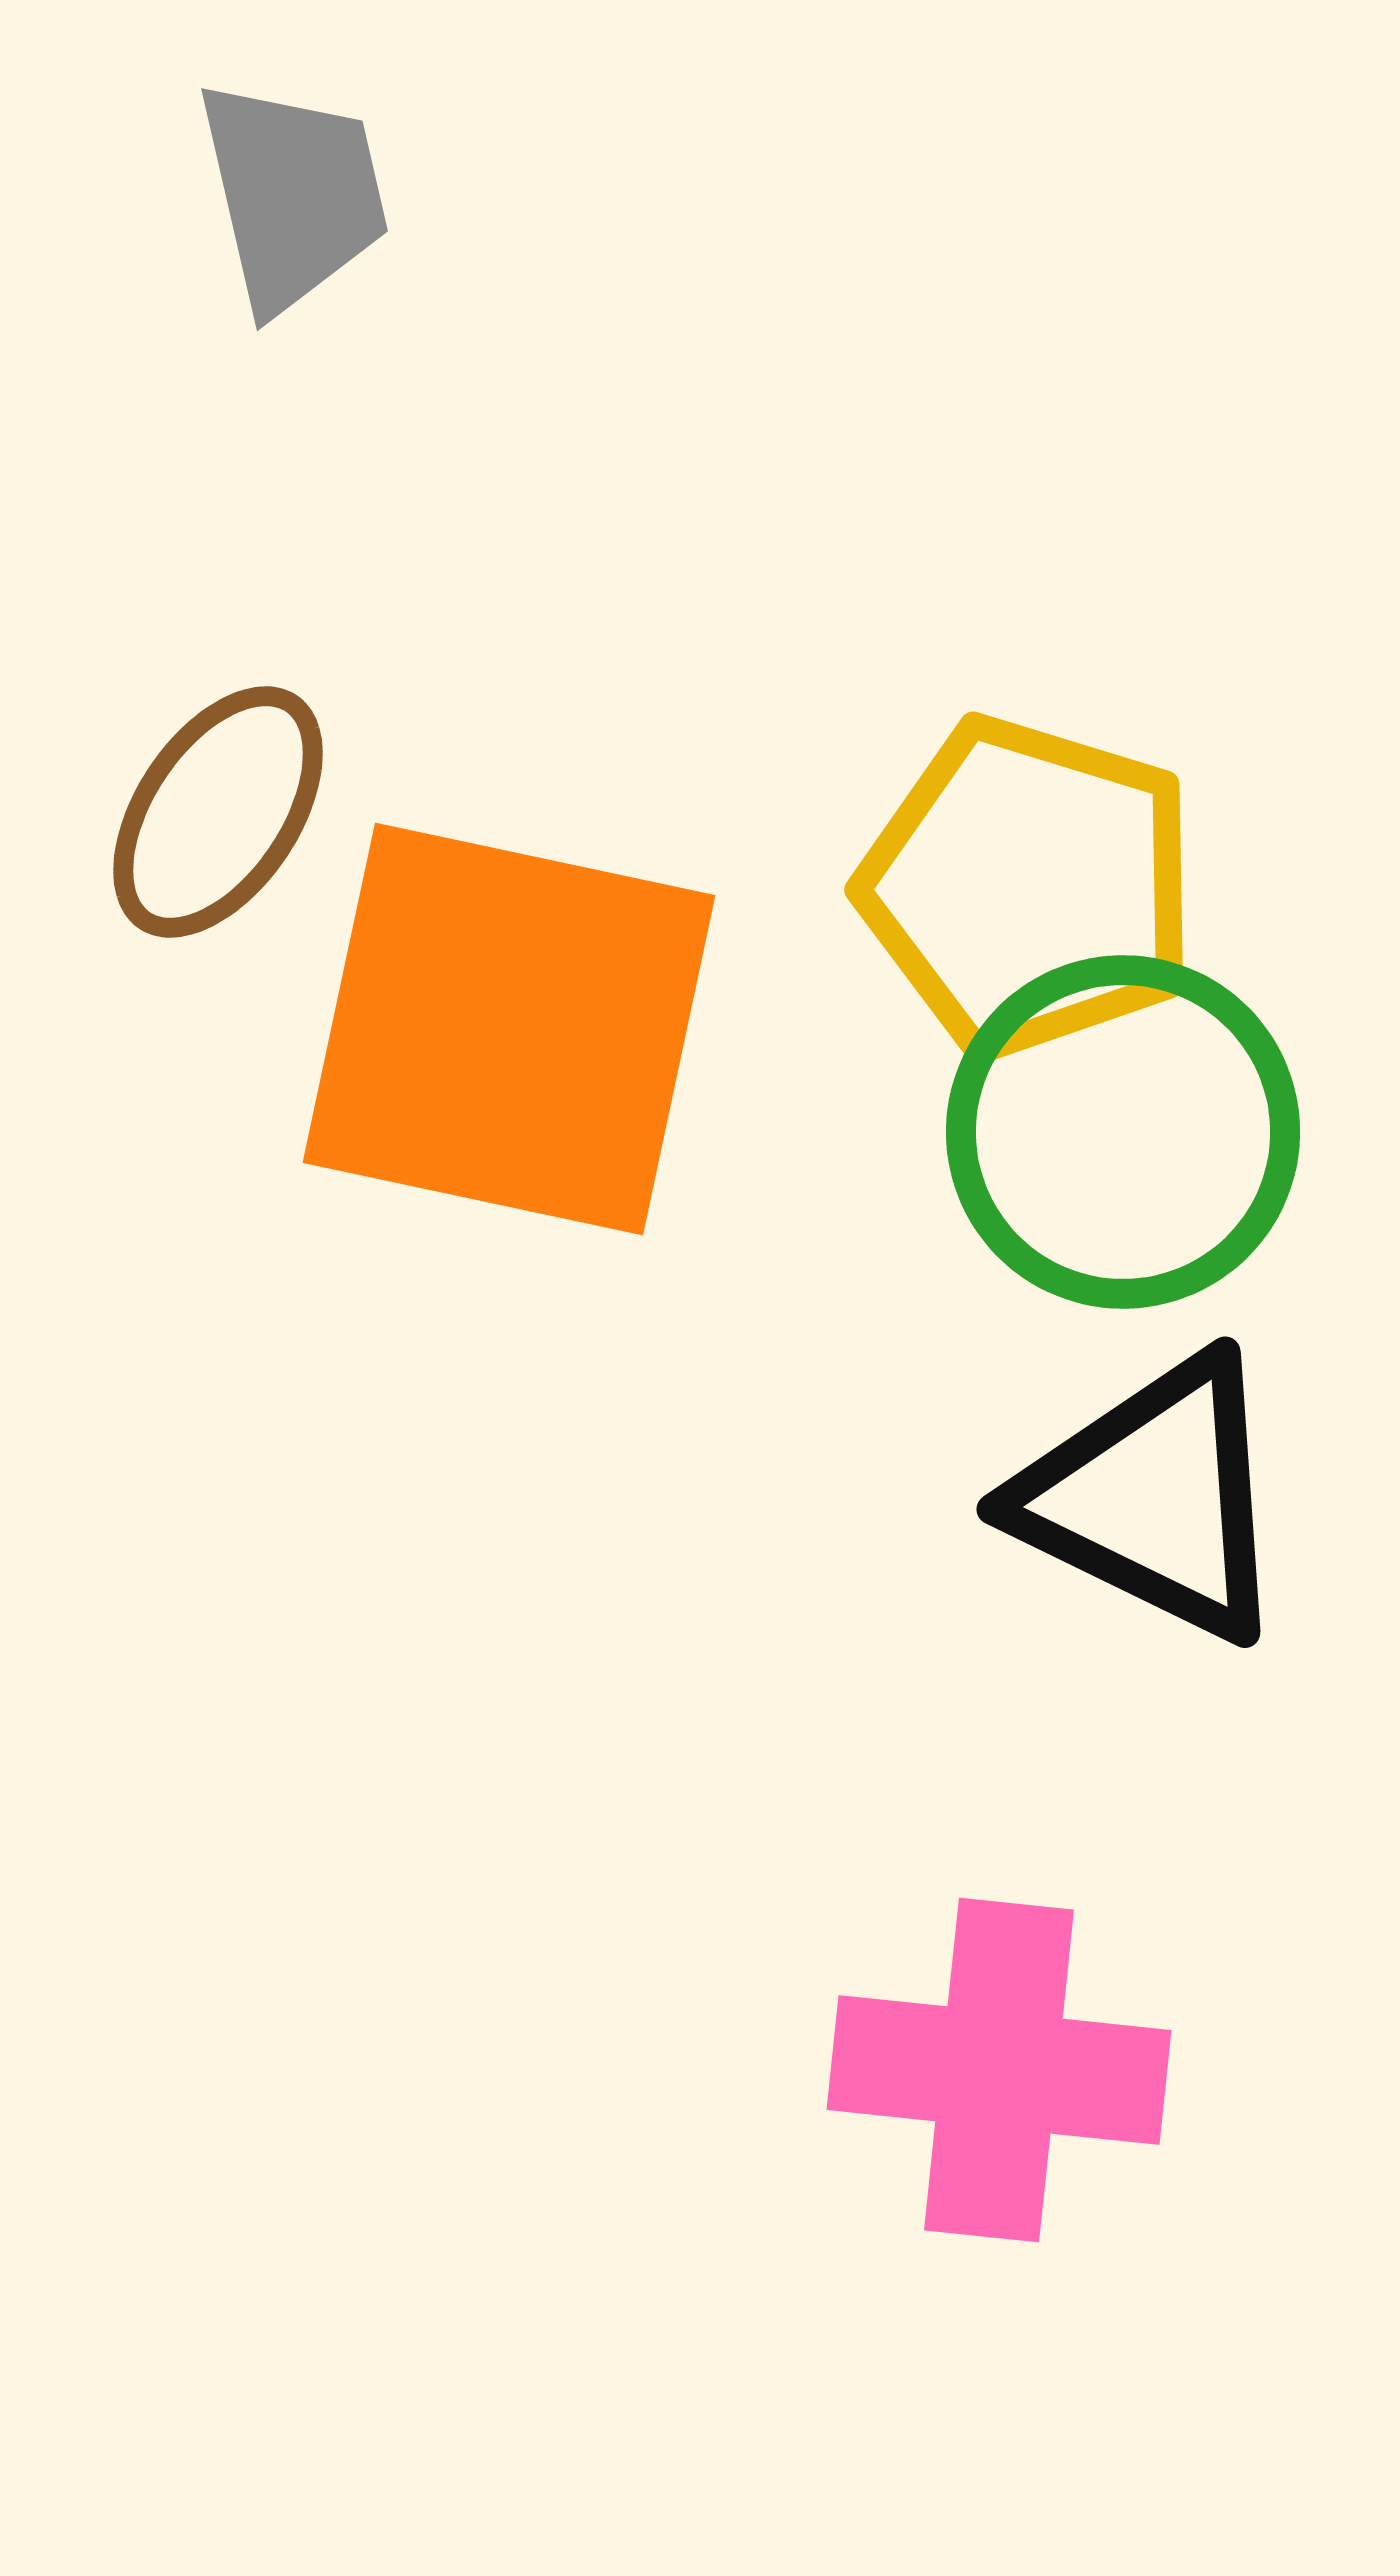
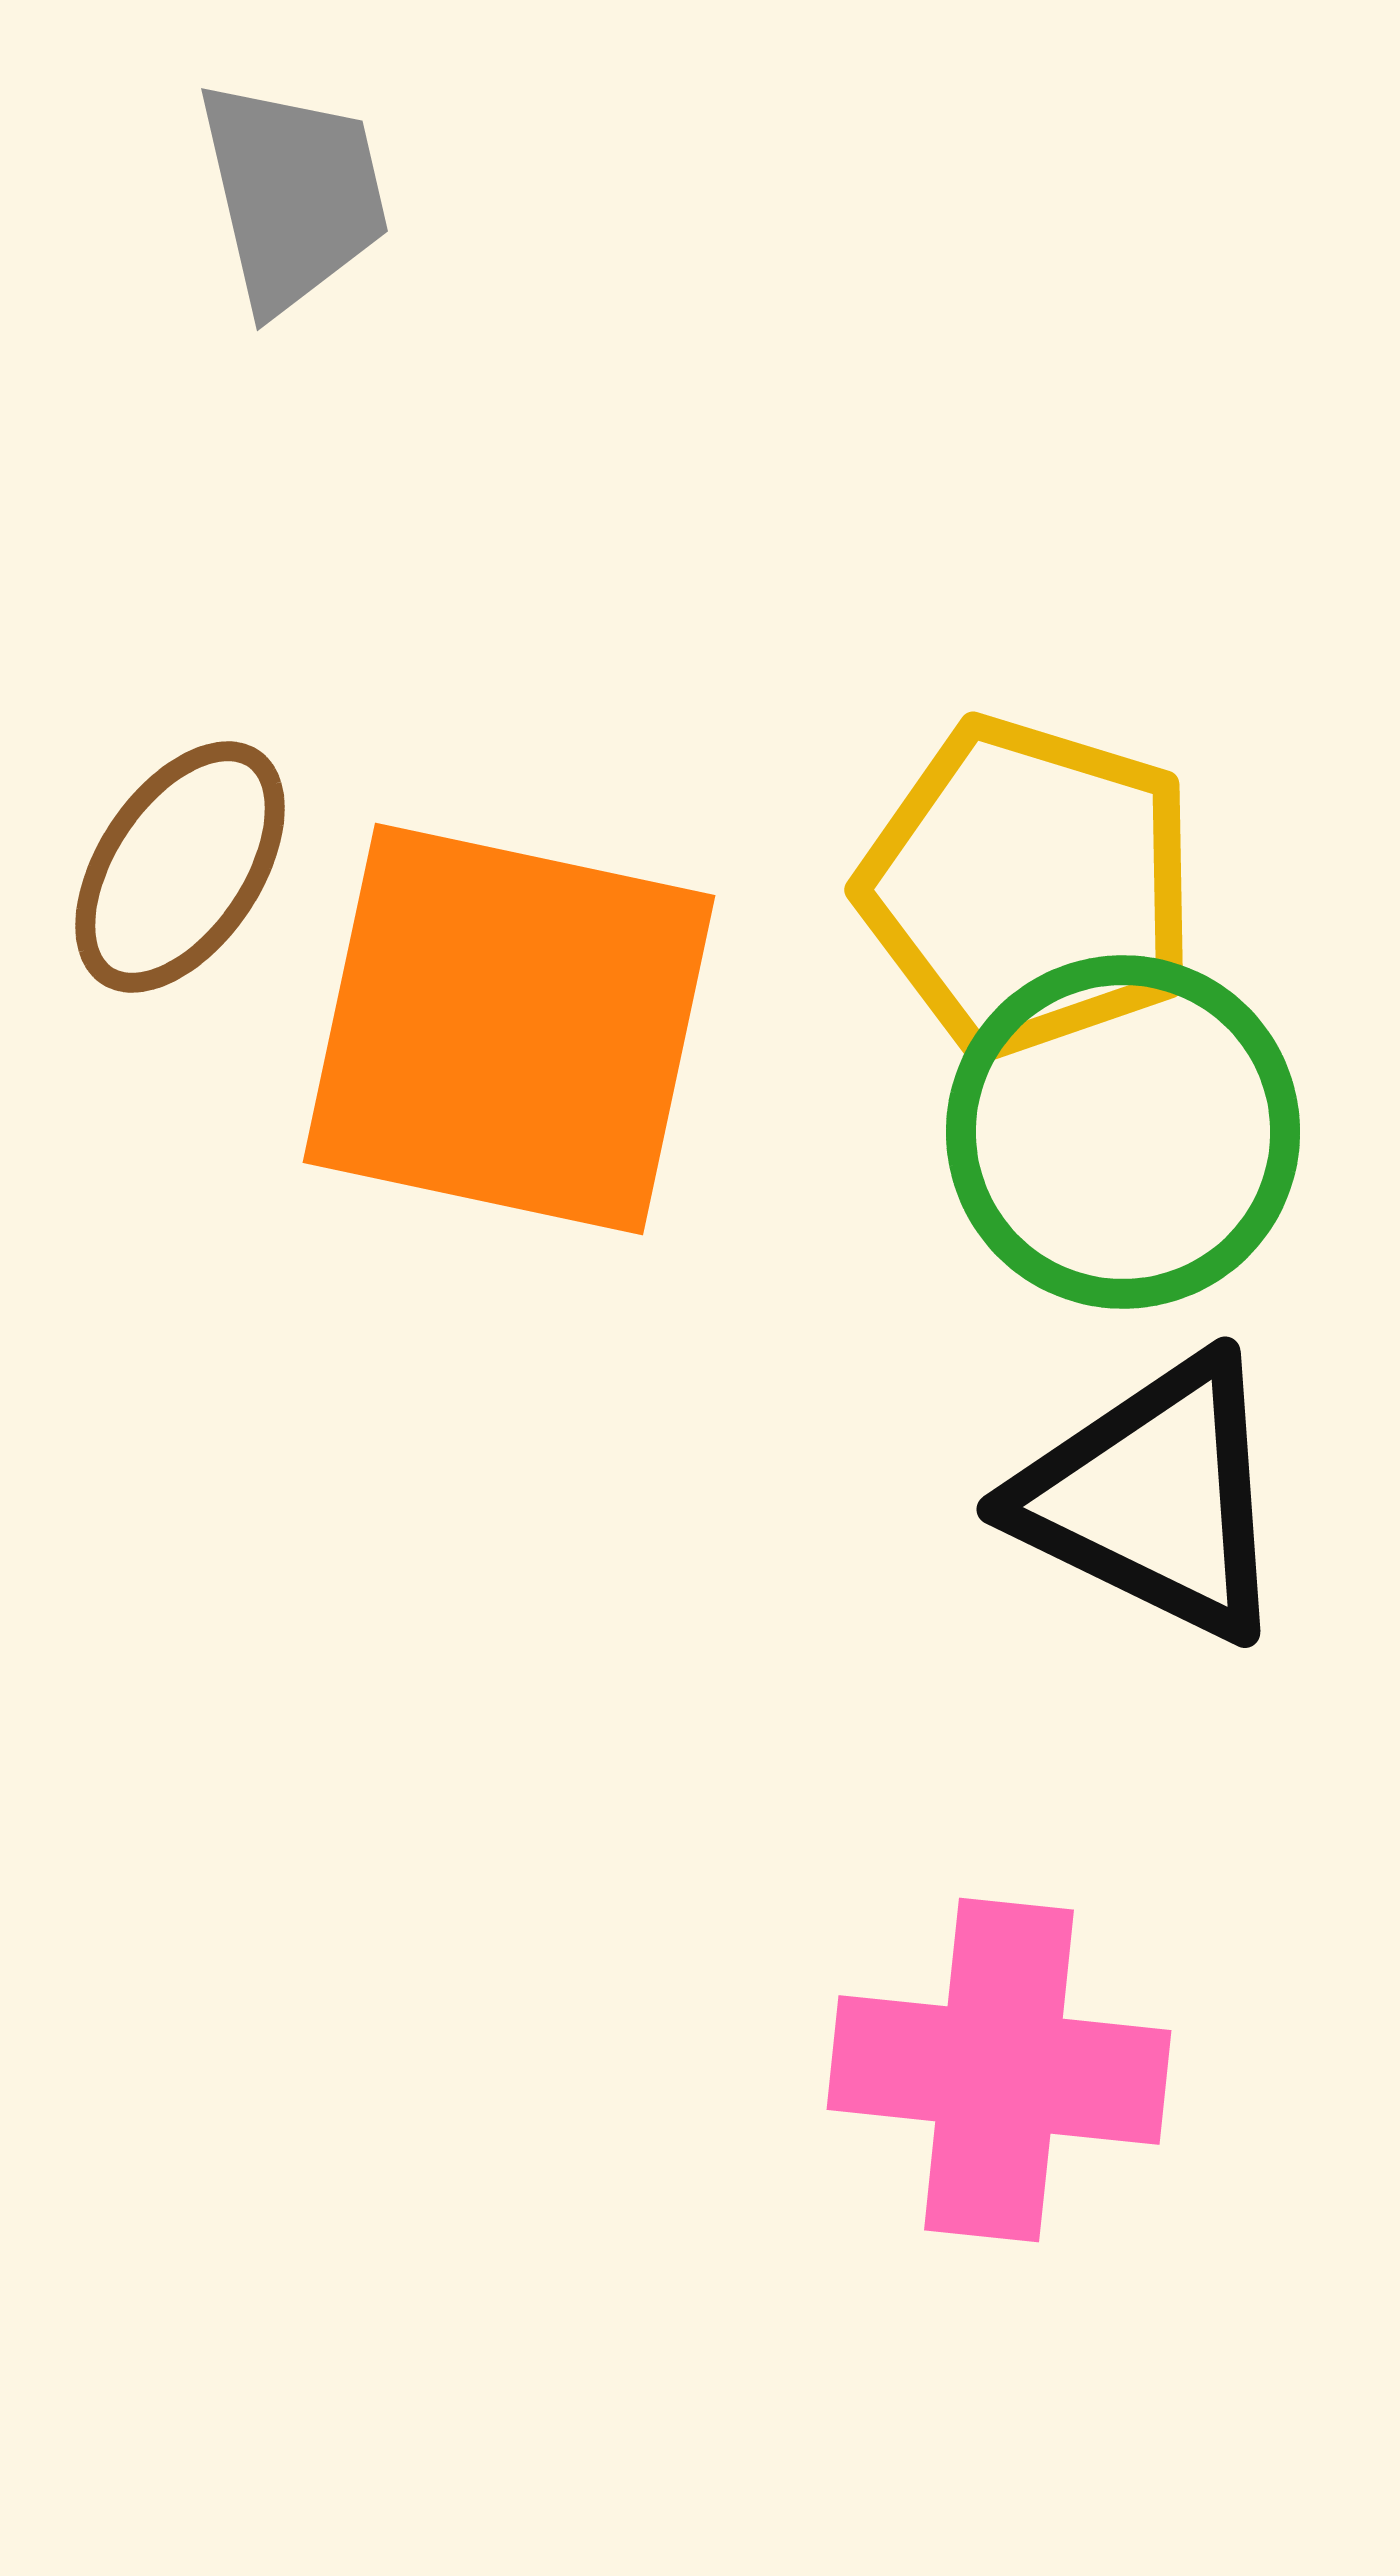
brown ellipse: moved 38 px left, 55 px down
